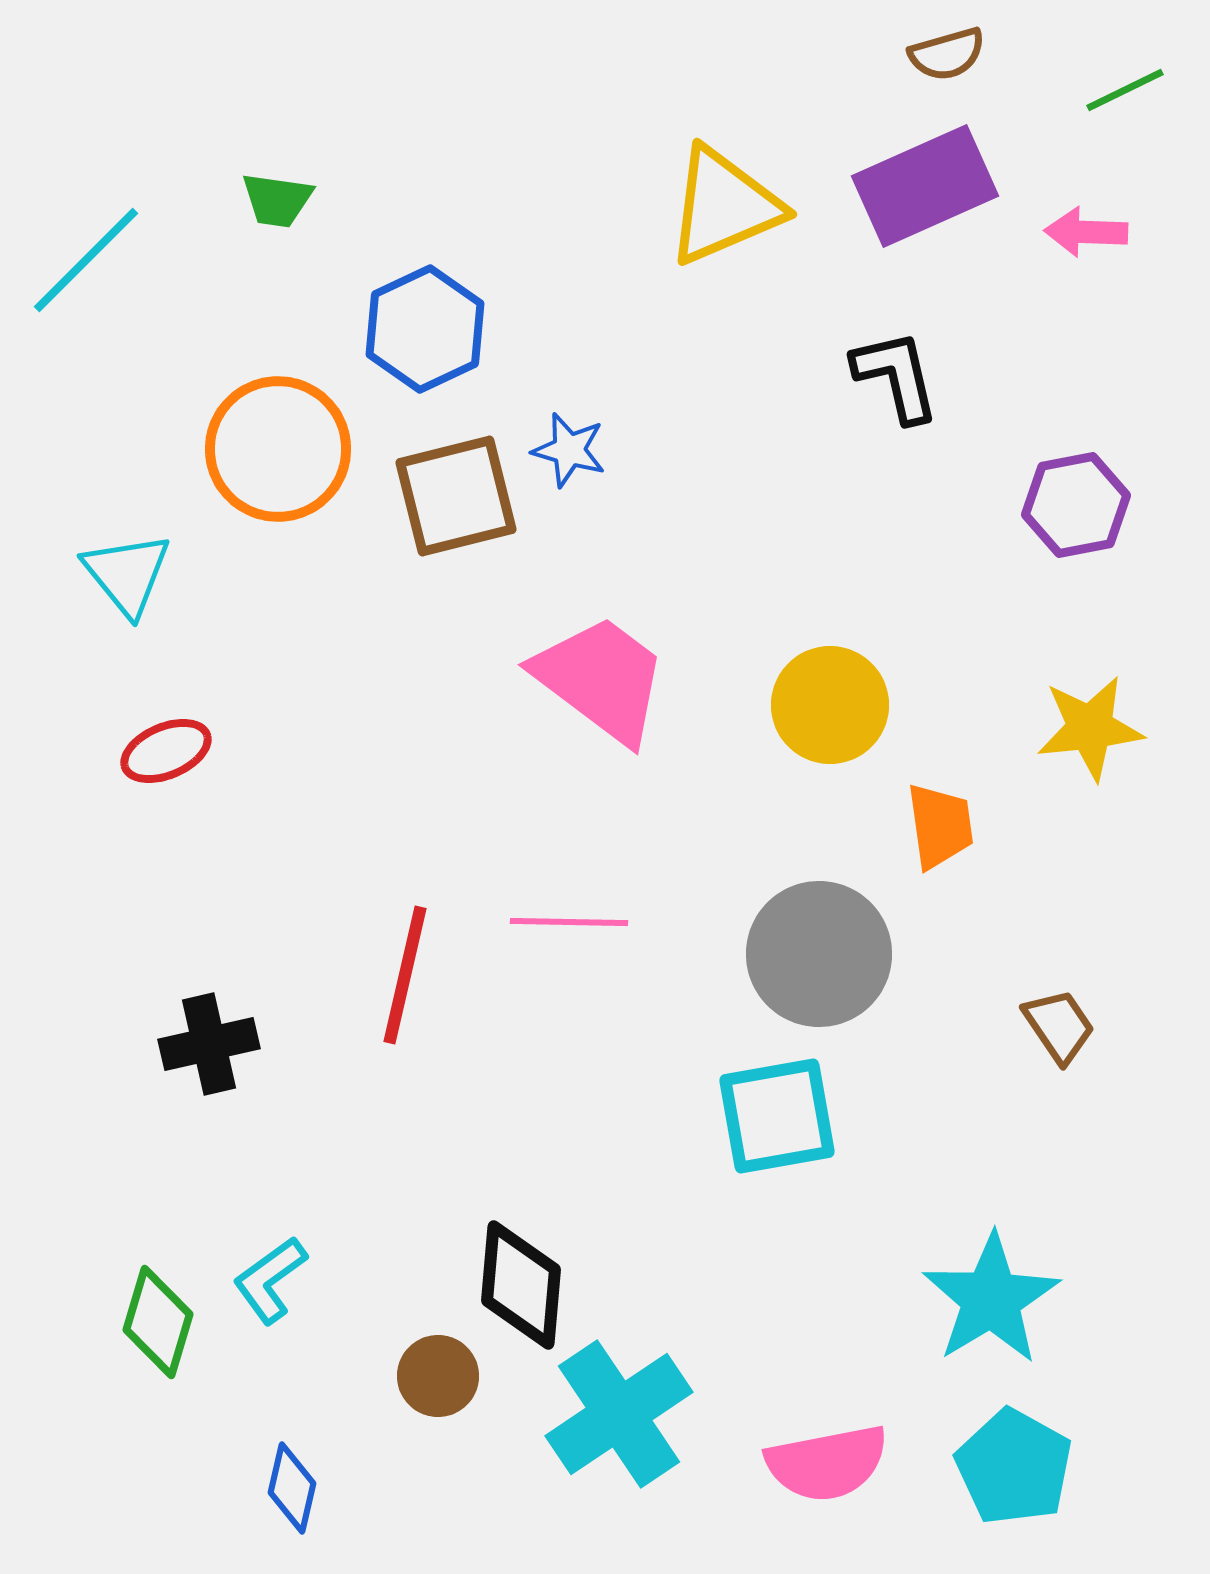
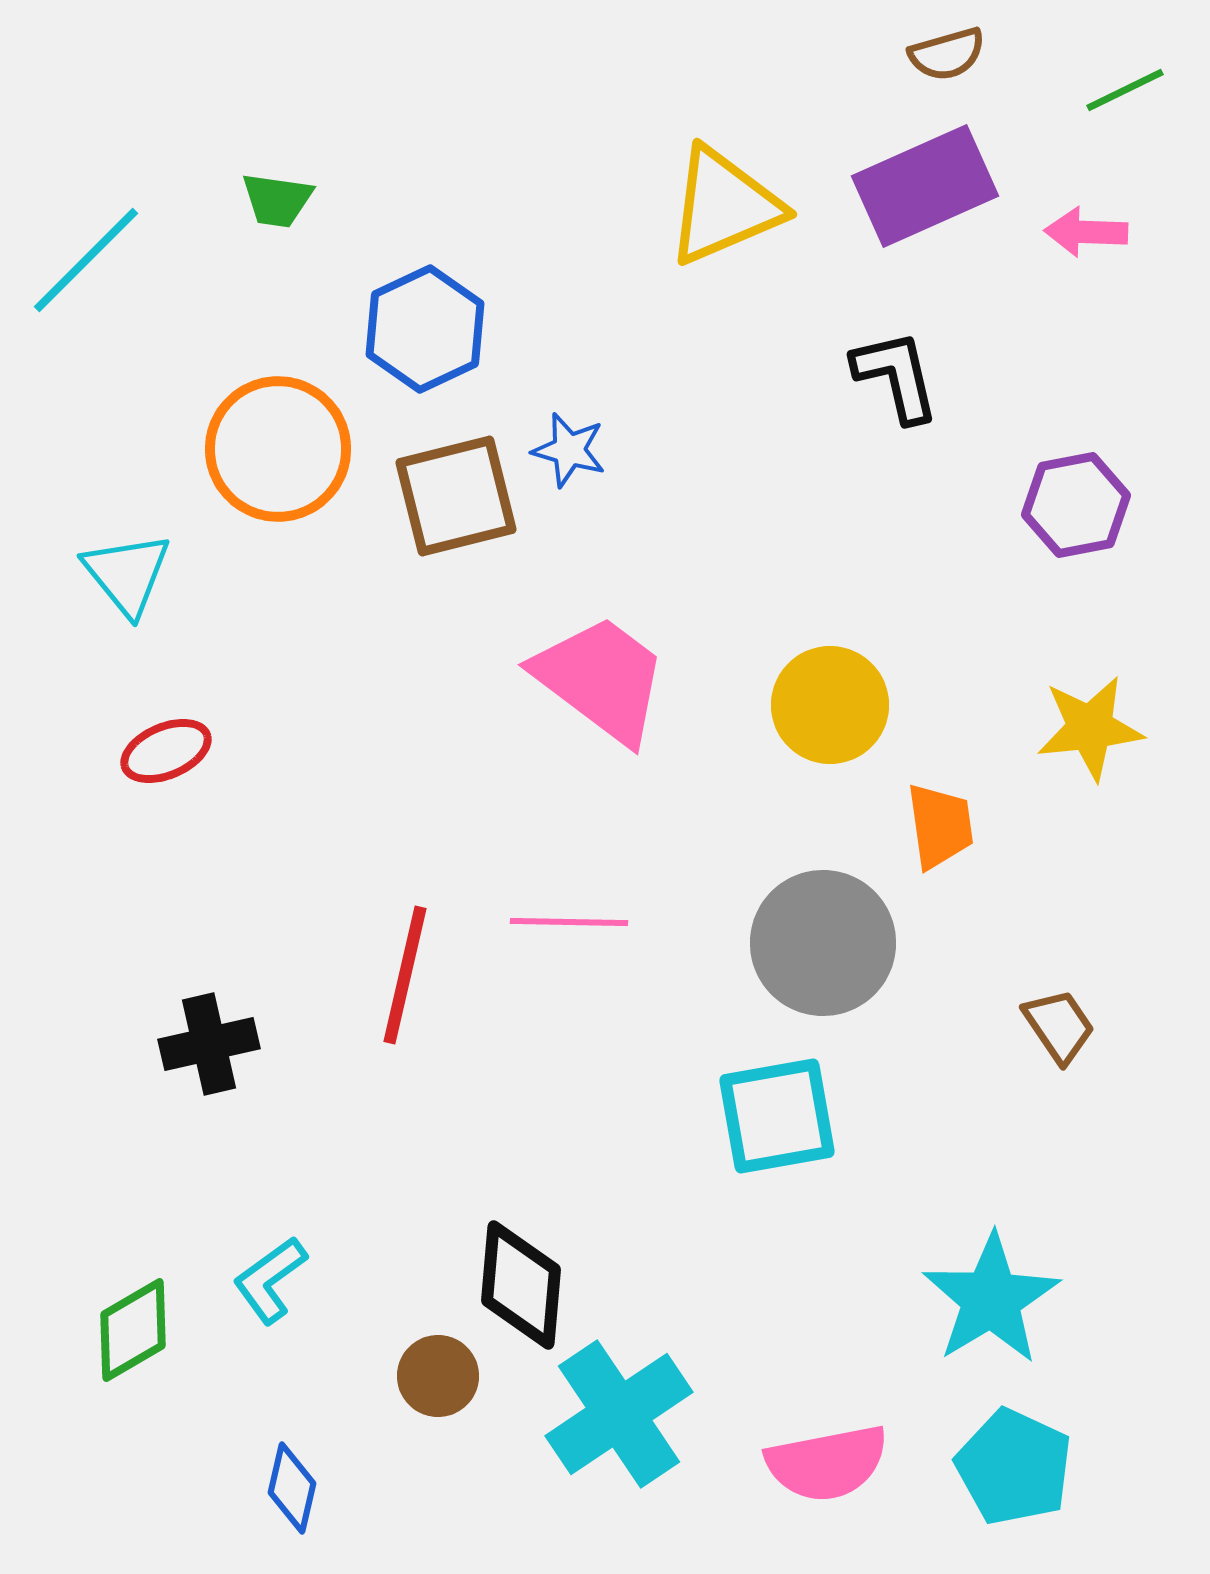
gray circle: moved 4 px right, 11 px up
green diamond: moved 25 px left, 8 px down; rotated 43 degrees clockwise
cyan pentagon: rotated 4 degrees counterclockwise
